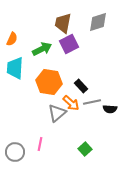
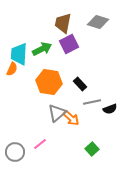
gray diamond: rotated 35 degrees clockwise
orange semicircle: moved 30 px down
cyan trapezoid: moved 4 px right, 14 px up
black rectangle: moved 1 px left, 2 px up
orange arrow: moved 15 px down
black semicircle: rotated 24 degrees counterclockwise
pink line: rotated 40 degrees clockwise
green square: moved 7 px right
